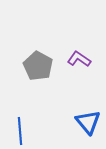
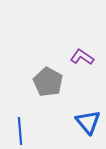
purple L-shape: moved 3 px right, 2 px up
gray pentagon: moved 10 px right, 16 px down
